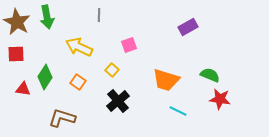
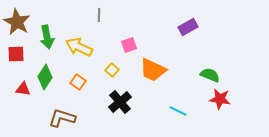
green arrow: moved 20 px down
orange trapezoid: moved 13 px left, 10 px up; rotated 8 degrees clockwise
black cross: moved 2 px right, 1 px down
